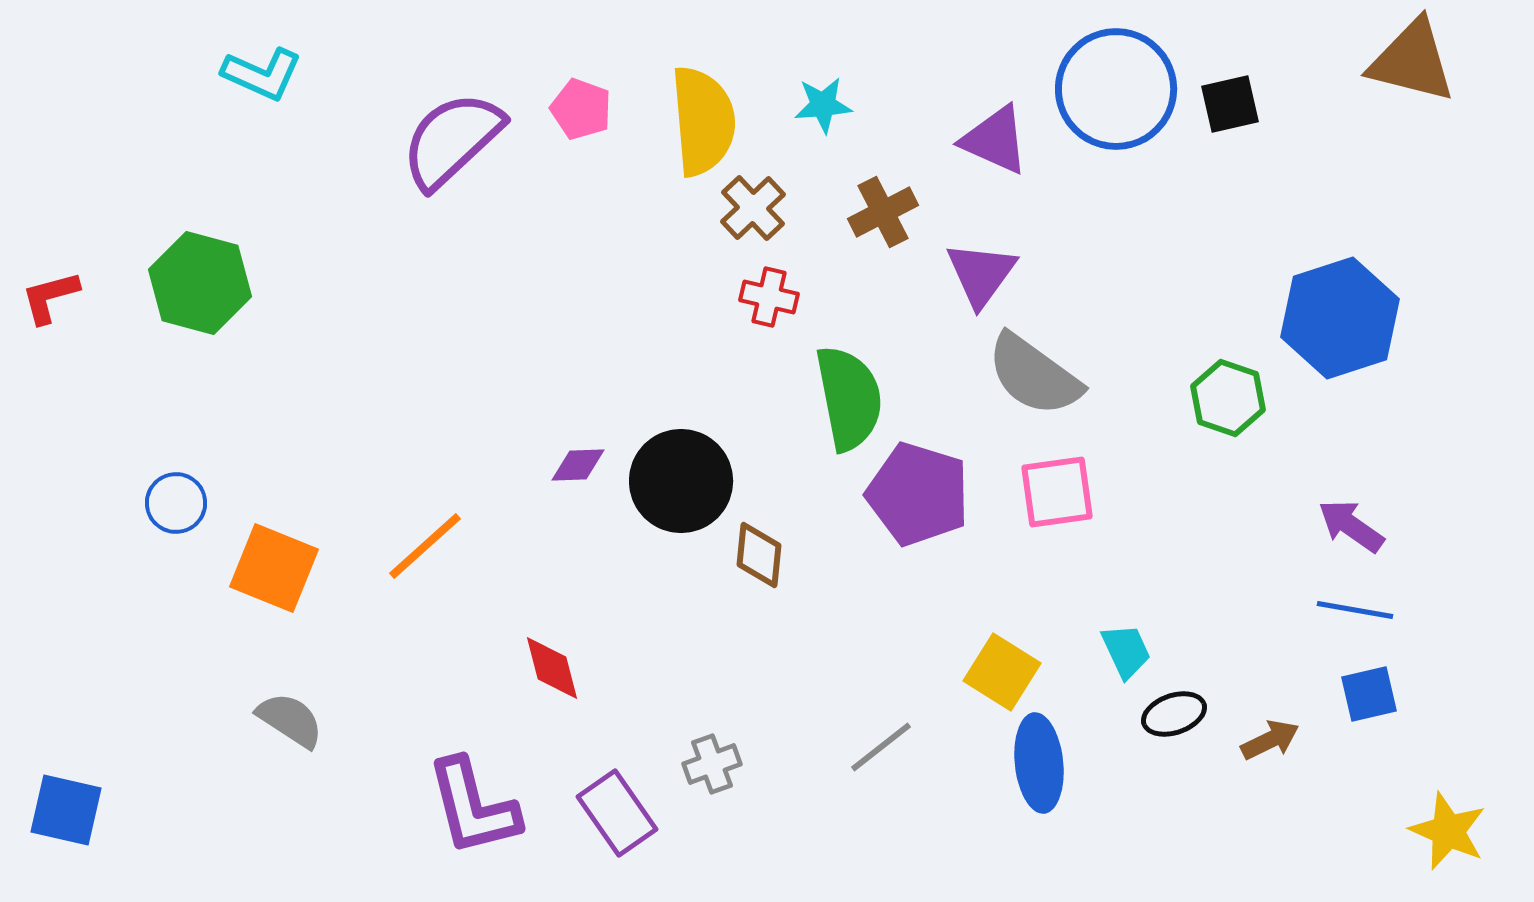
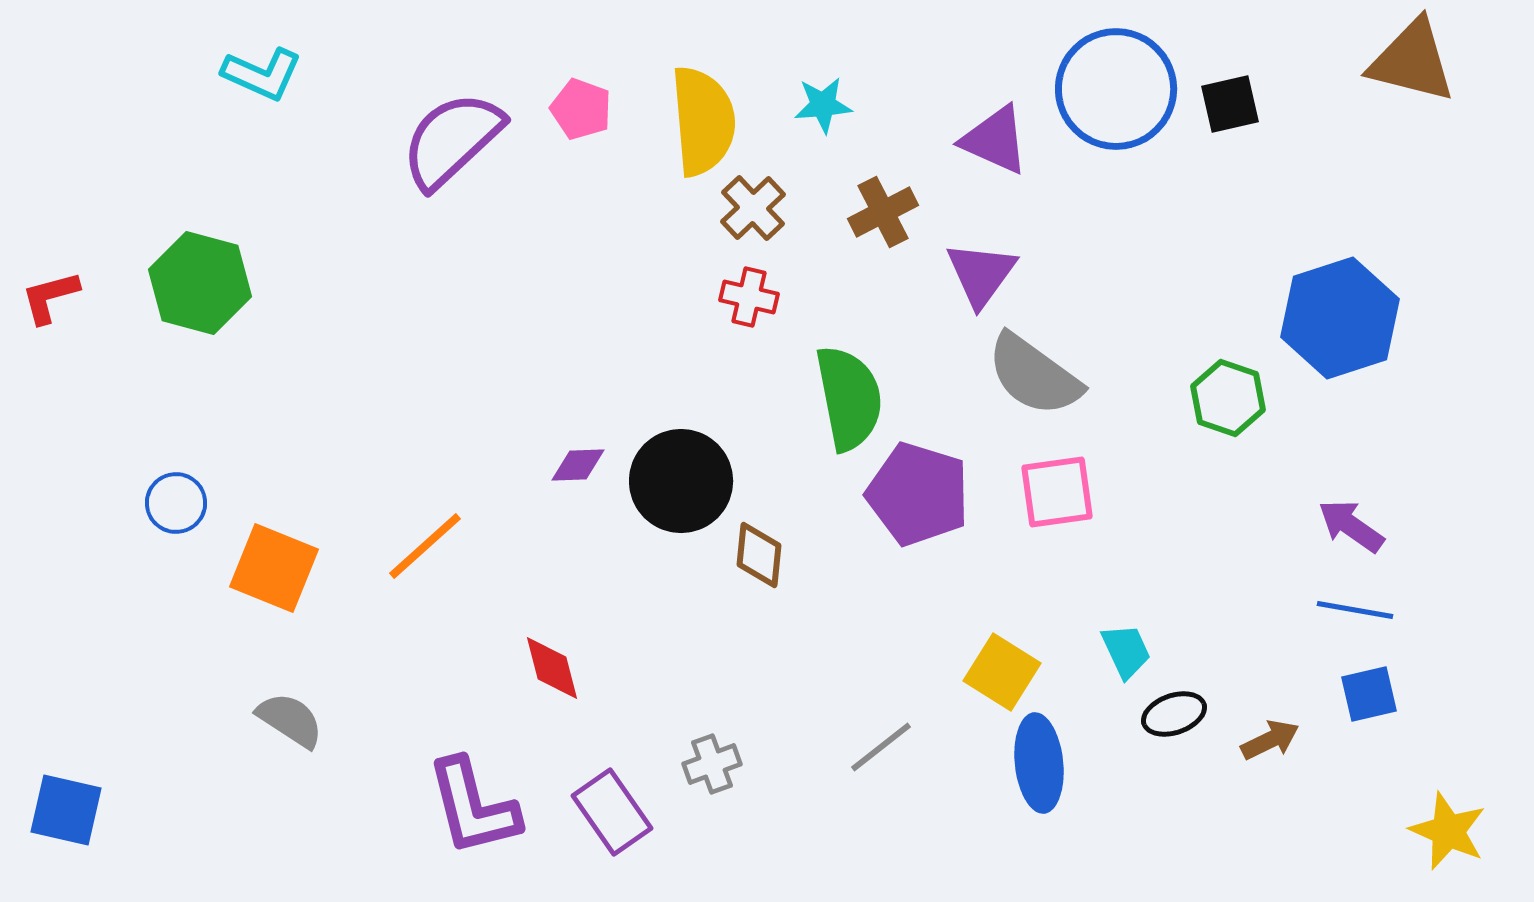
red cross at (769, 297): moved 20 px left
purple rectangle at (617, 813): moved 5 px left, 1 px up
